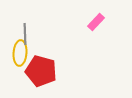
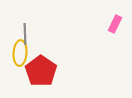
pink rectangle: moved 19 px right, 2 px down; rotated 18 degrees counterclockwise
red pentagon: rotated 20 degrees clockwise
